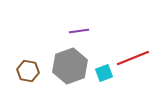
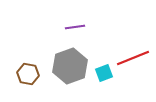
purple line: moved 4 px left, 4 px up
brown hexagon: moved 3 px down
